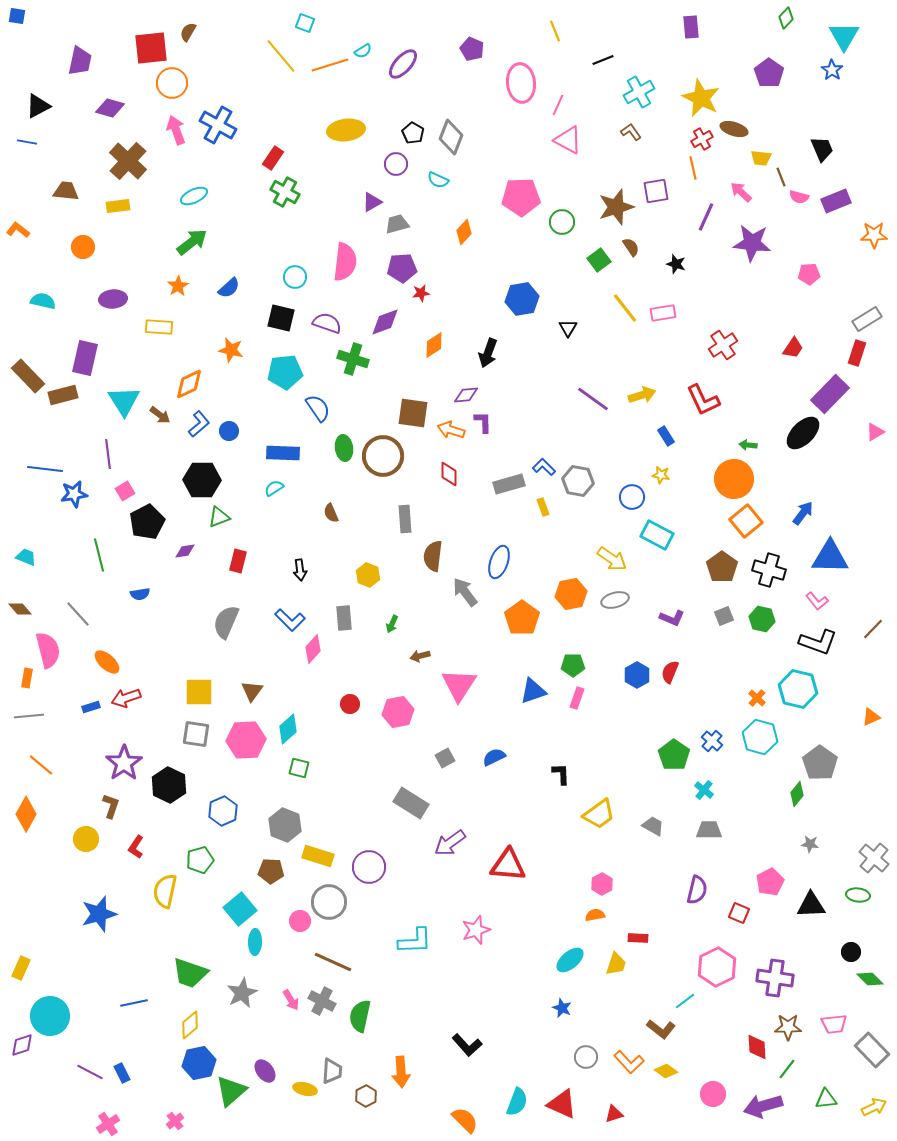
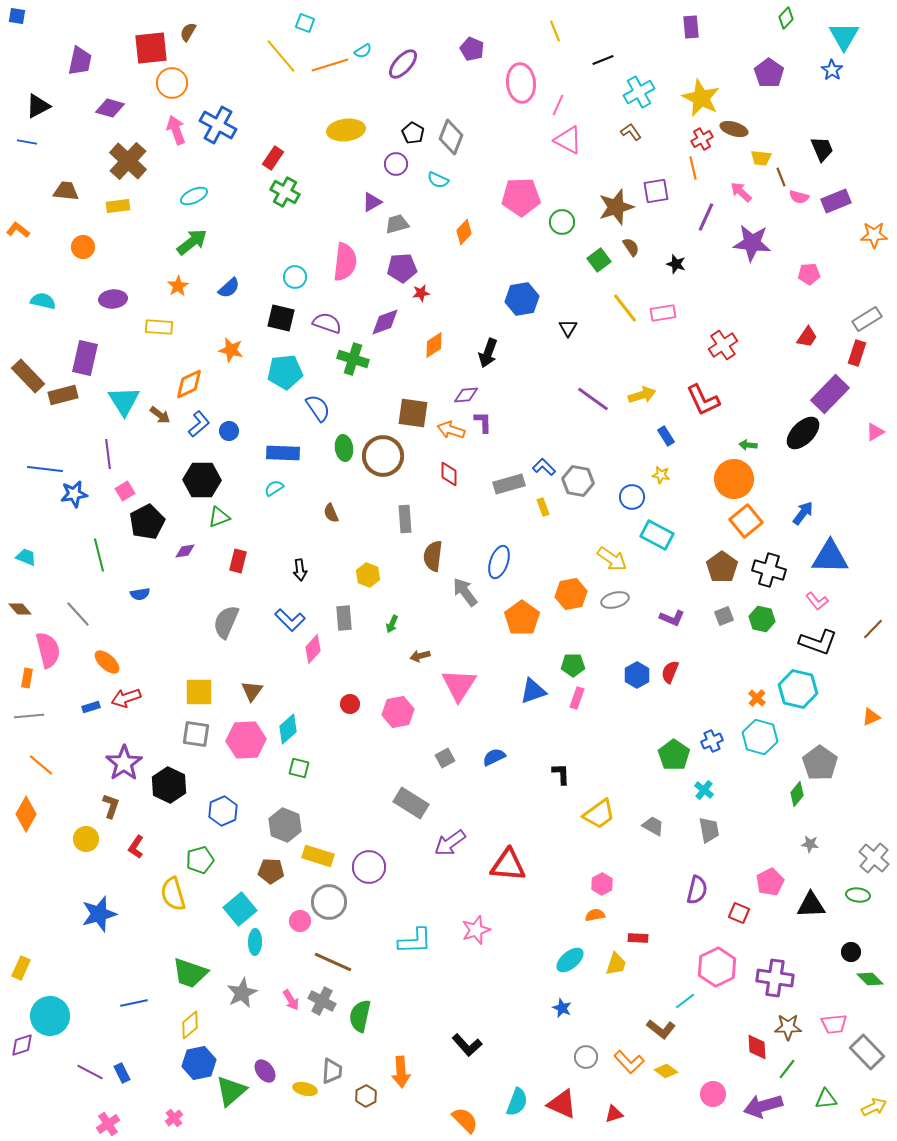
red trapezoid at (793, 348): moved 14 px right, 11 px up
blue cross at (712, 741): rotated 25 degrees clockwise
gray trapezoid at (709, 830): rotated 80 degrees clockwise
yellow semicircle at (165, 891): moved 8 px right, 3 px down; rotated 28 degrees counterclockwise
gray rectangle at (872, 1050): moved 5 px left, 2 px down
pink cross at (175, 1121): moved 1 px left, 3 px up
